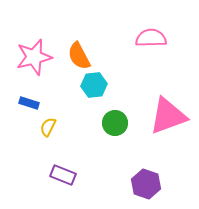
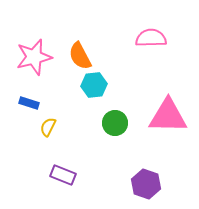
orange semicircle: moved 1 px right
pink triangle: rotated 21 degrees clockwise
